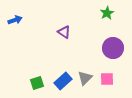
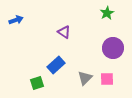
blue arrow: moved 1 px right
blue rectangle: moved 7 px left, 16 px up
